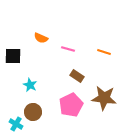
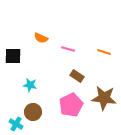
cyan star: rotated 16 degrees counterclockwise
